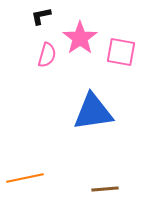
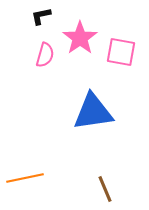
pink semicircle: moved 2 px left
brown line: rotated 72 degrees clockwise
